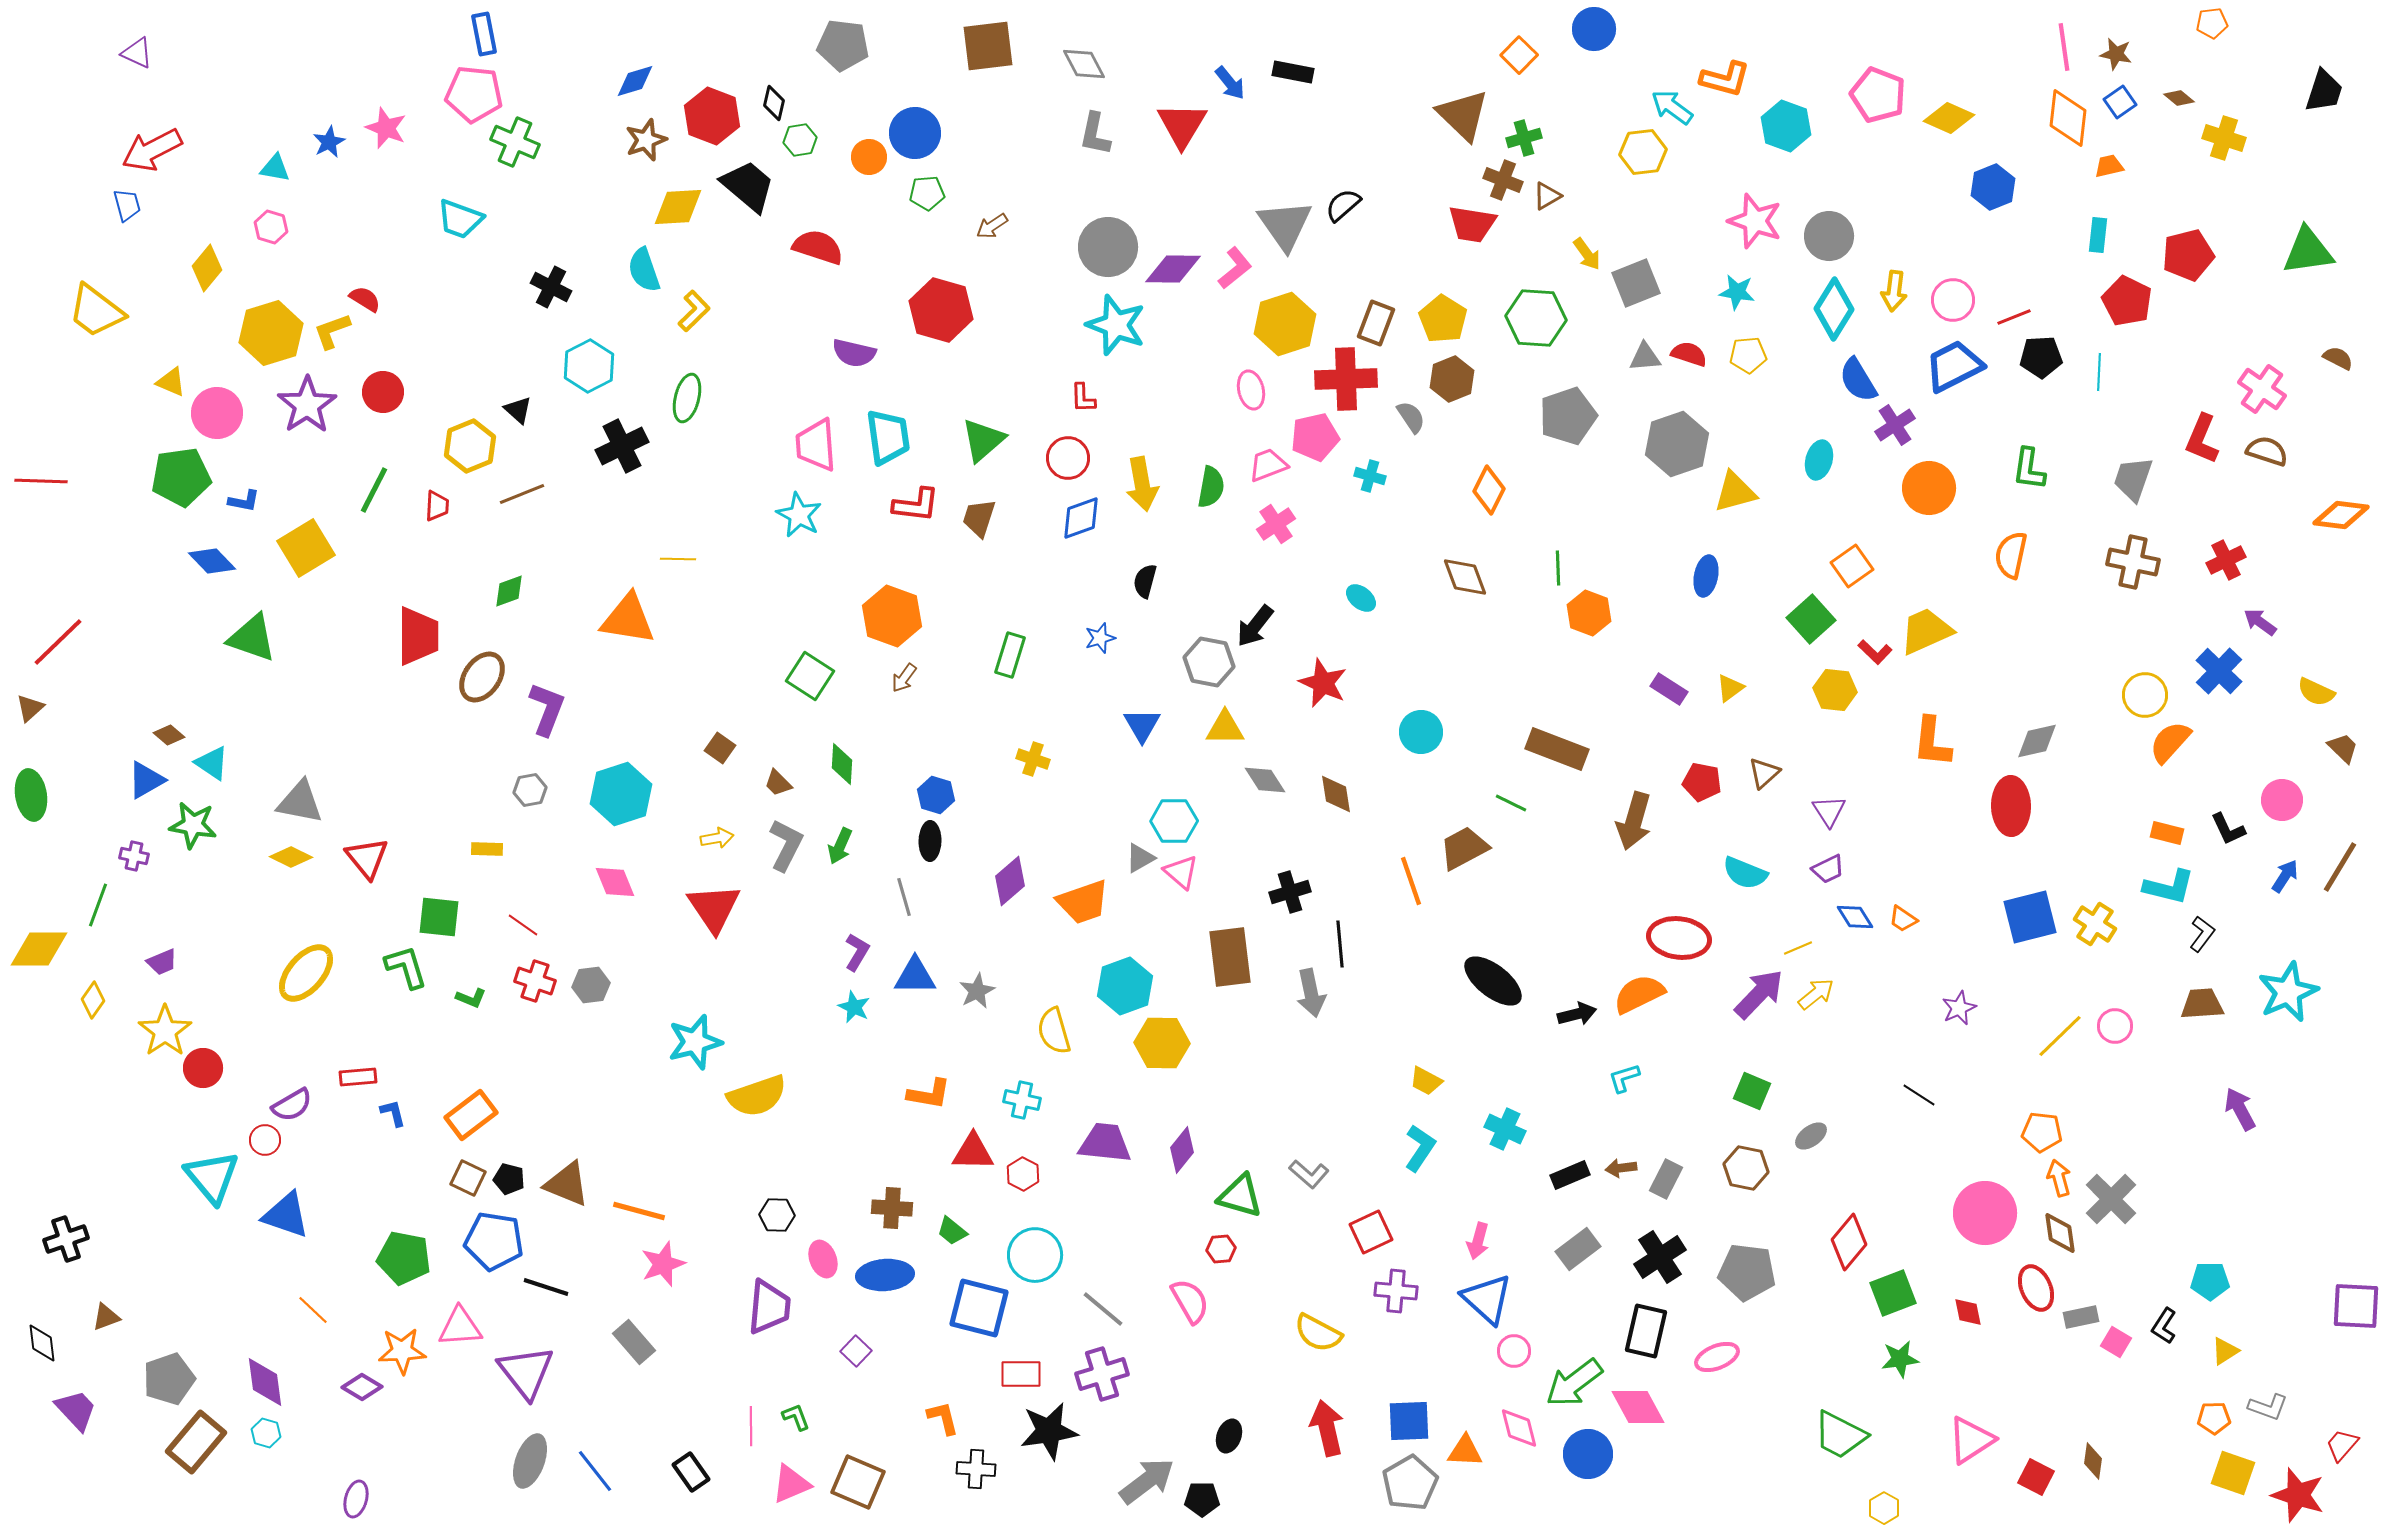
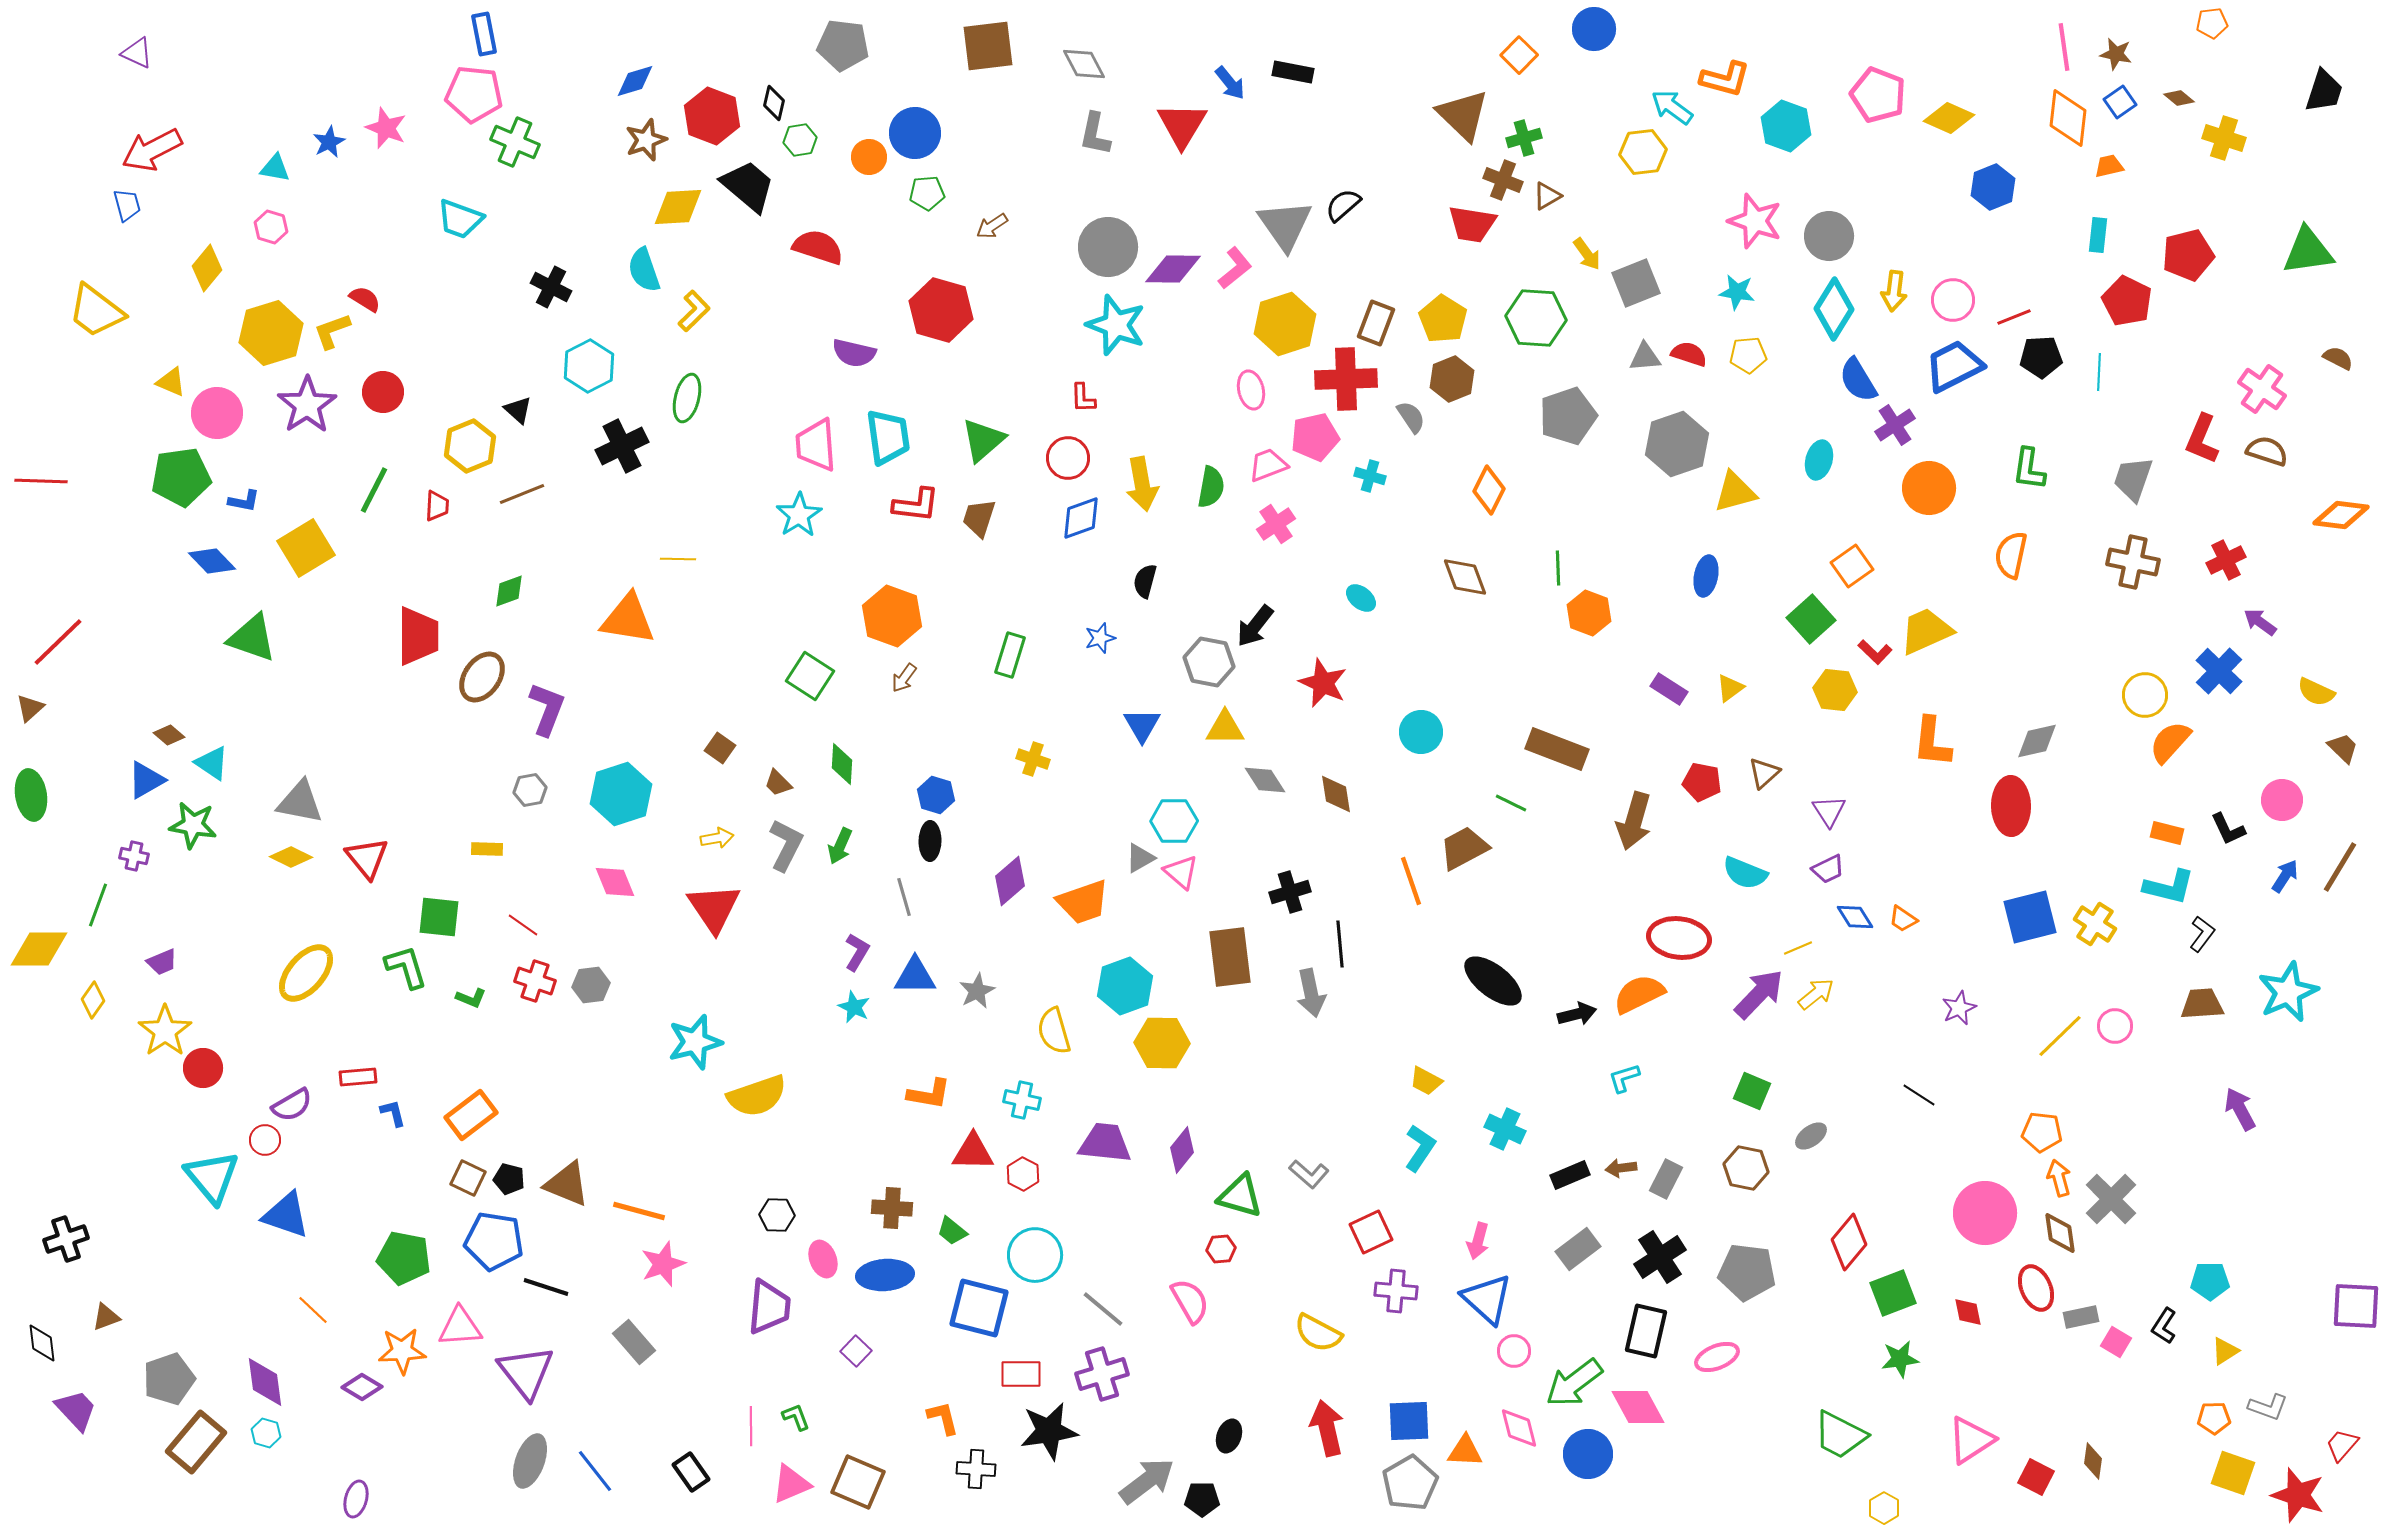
cyan star at (799, 515): rotated 12 degrees clockwise
